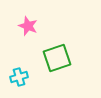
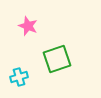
green square: moved 1 px down
